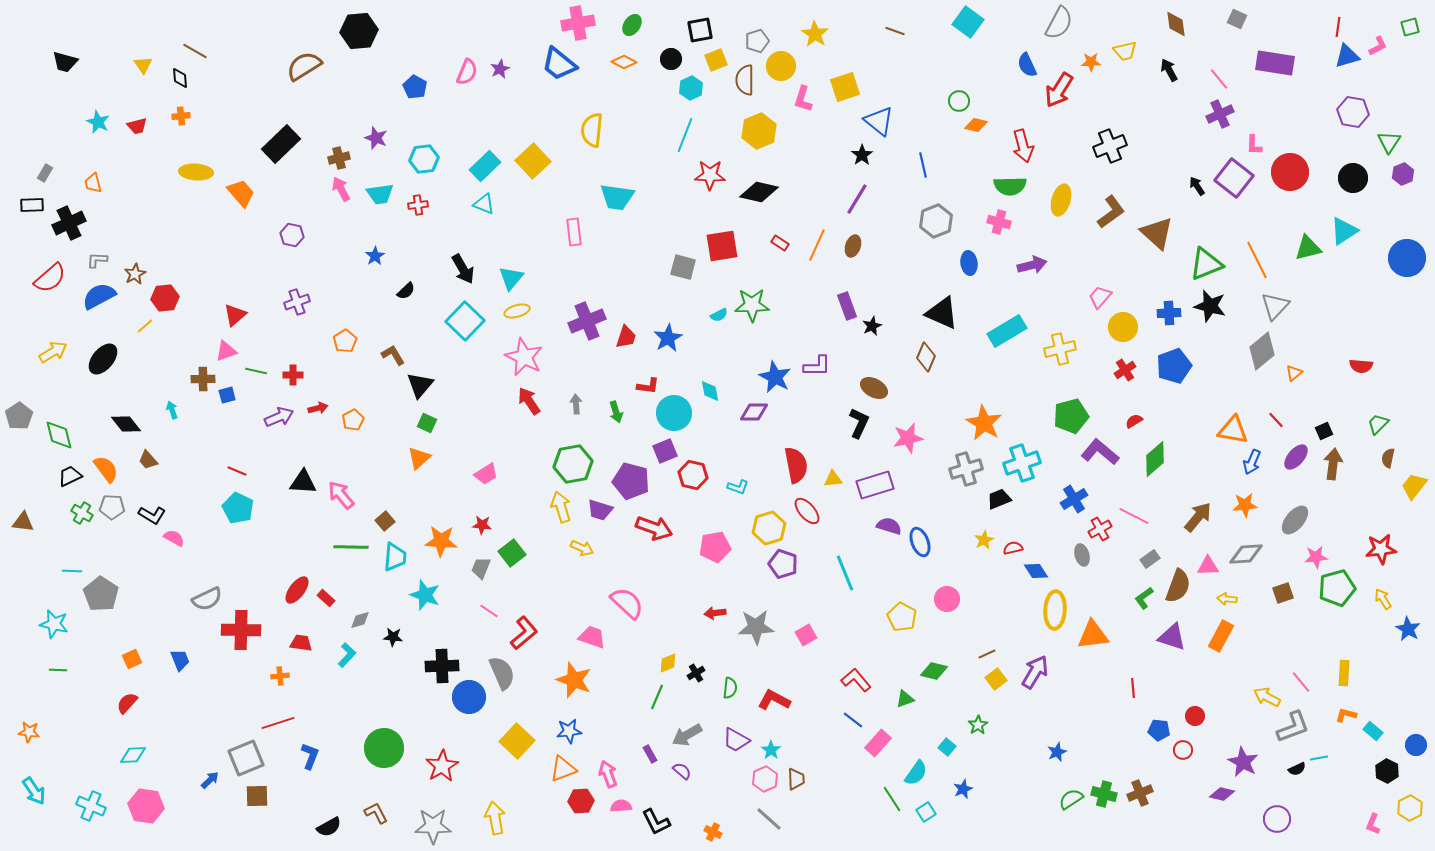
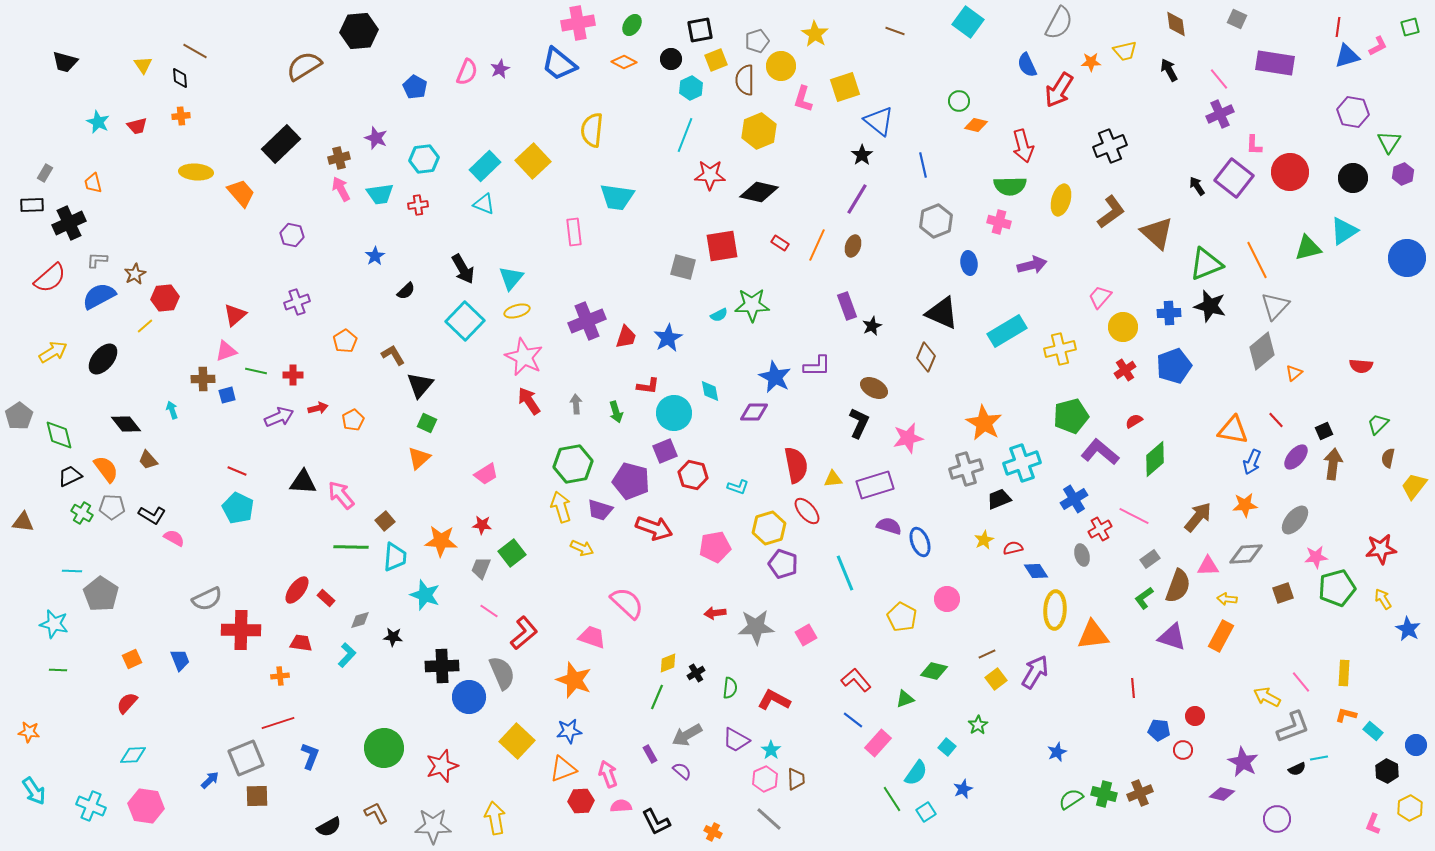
red star at (442, 766): rotated 12 degrees clockwise
